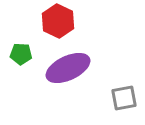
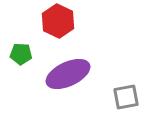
purple ellipse: moved 6 px down
gray square: moved 2 px right, 1 px up
